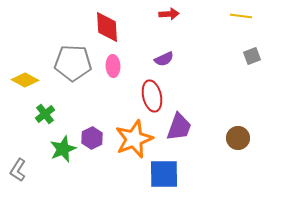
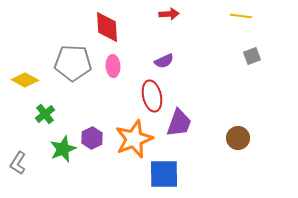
purple semicircle: moved 2 px down
purple trapezoid: moved 4 px up
gray L-shape: moved 7 px up
